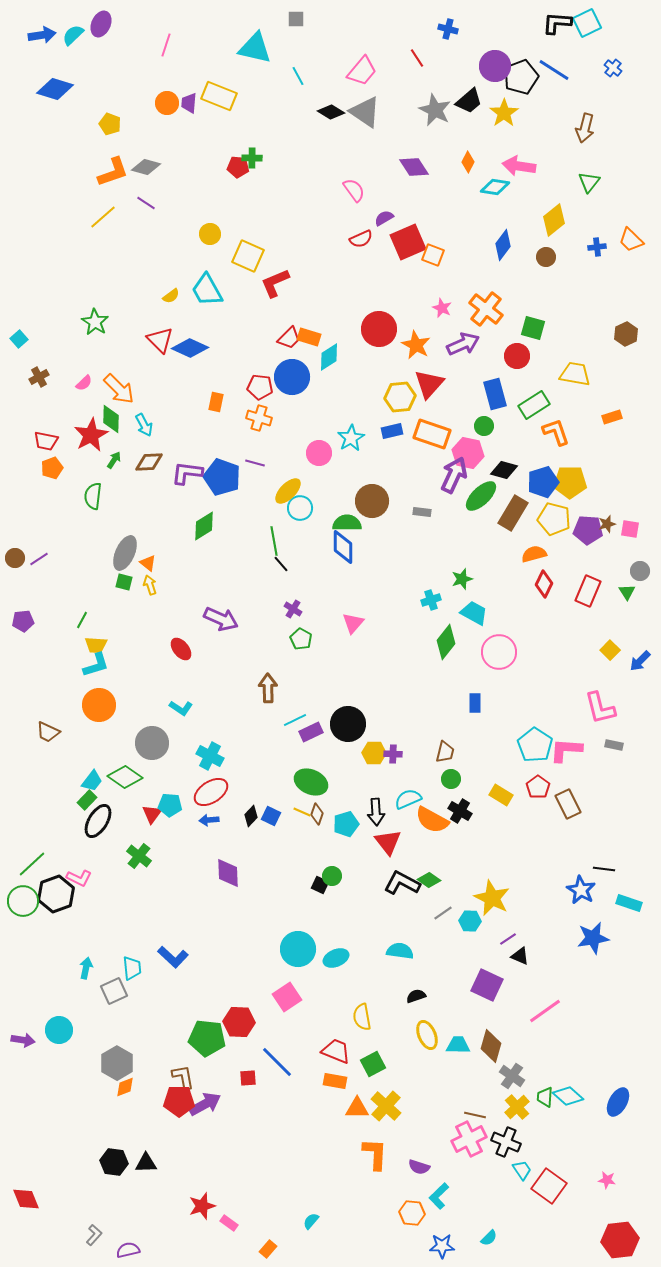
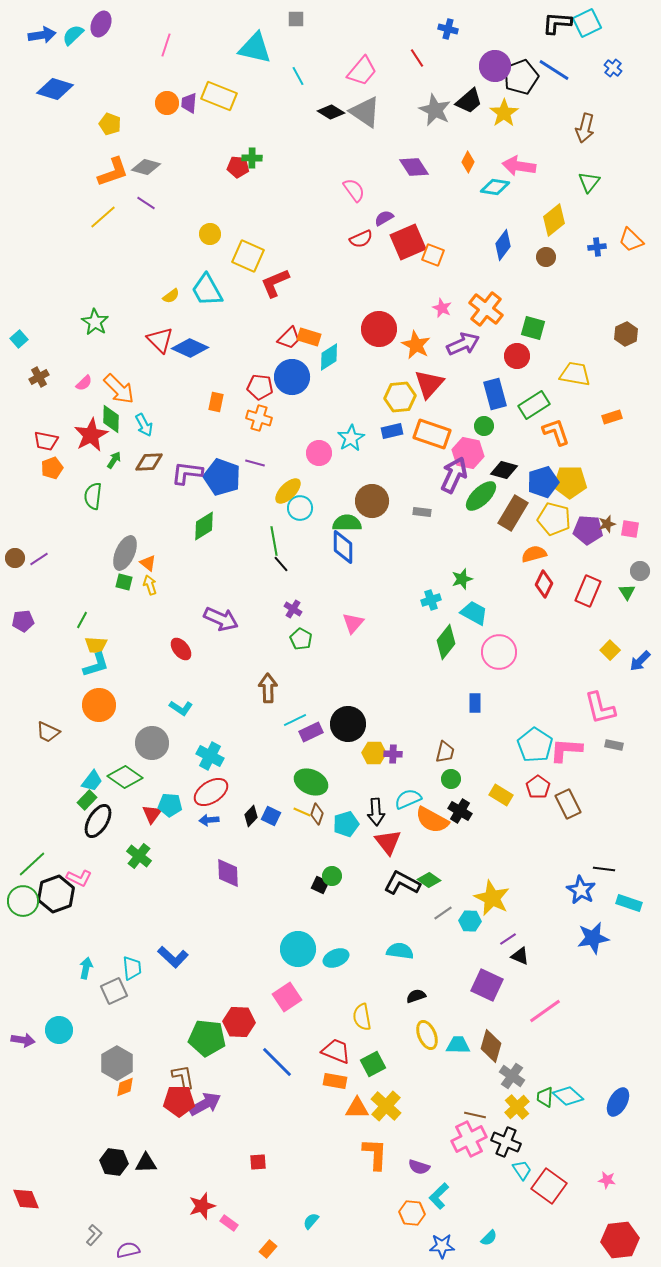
red square at (248, 1078): moved 10 px right, 84 px down
